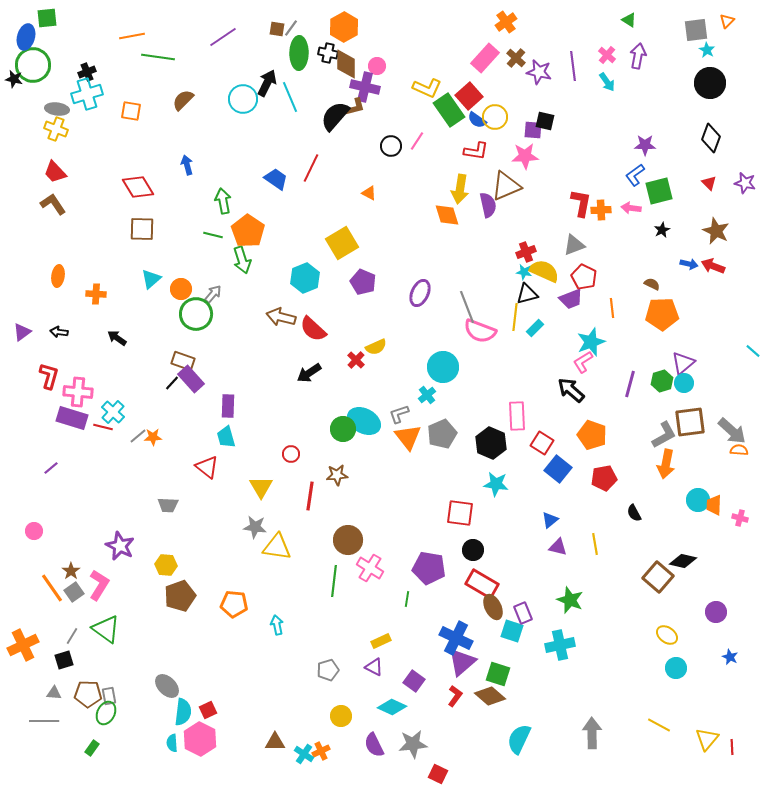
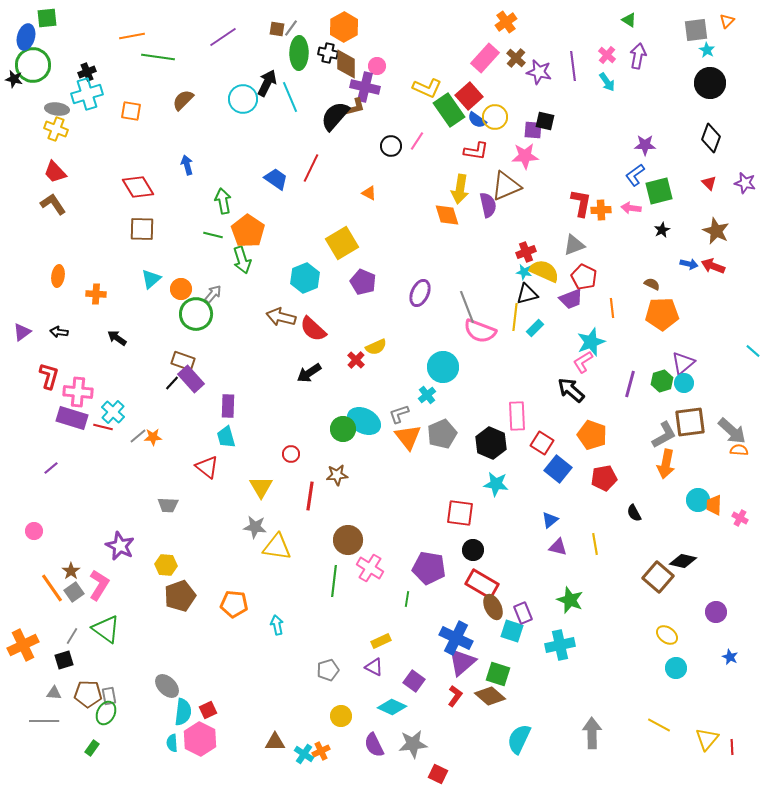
pink cross at (740, 518): rotated 14 degrees clockwise
